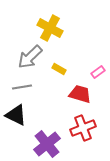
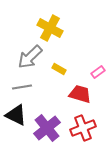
purple cross: moved 16 px up
